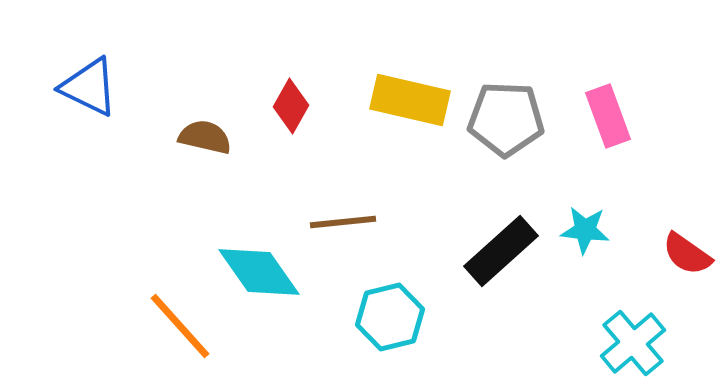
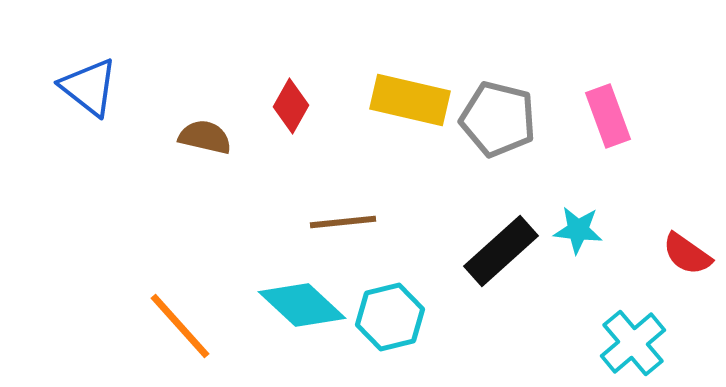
blue triangle: rotated 12 degrees clockwise
gray pentagon: moved 8 px left; rotated 12 degrees clockwise
cyan star: moved 7 px left
cyan diamond: moved 43 px right, 33 px down; rotated 12 degrees counterclockwise
